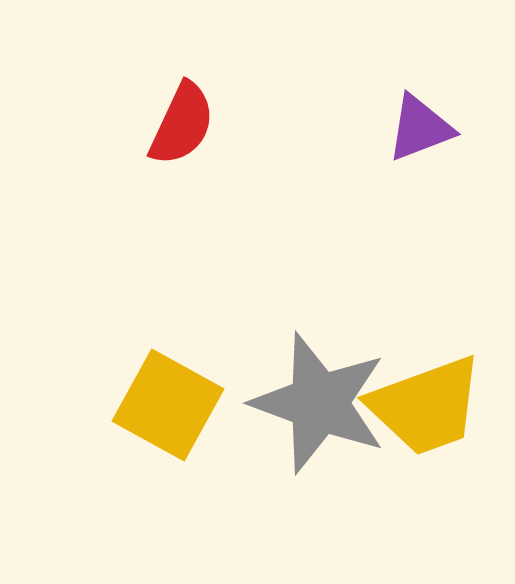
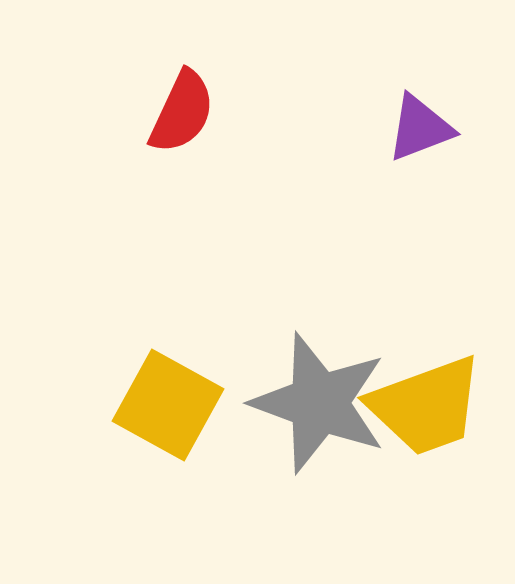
red semicircle: moved 12 px up
